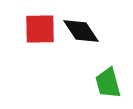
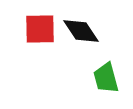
green trapezoid: moved 2 px left, 5 px up
